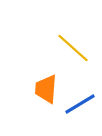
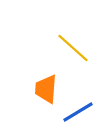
blue line: moved 2 px left, 8 px down
